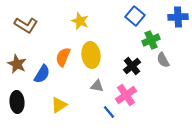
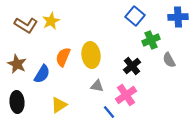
yellow star: moved 29 px left; rotated 24 degrees clockwise
gray semicircle: moved 6 px right
